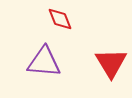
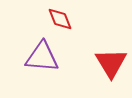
purple triangle: moved 2 px left, 5 px up
